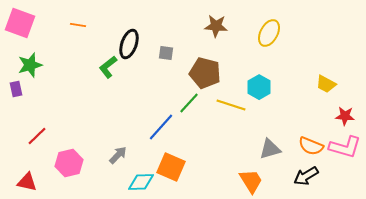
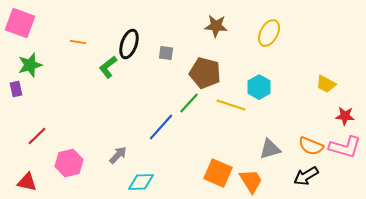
orange line: moved 17 px down
orange square: moved 47 px right, 6 px down
